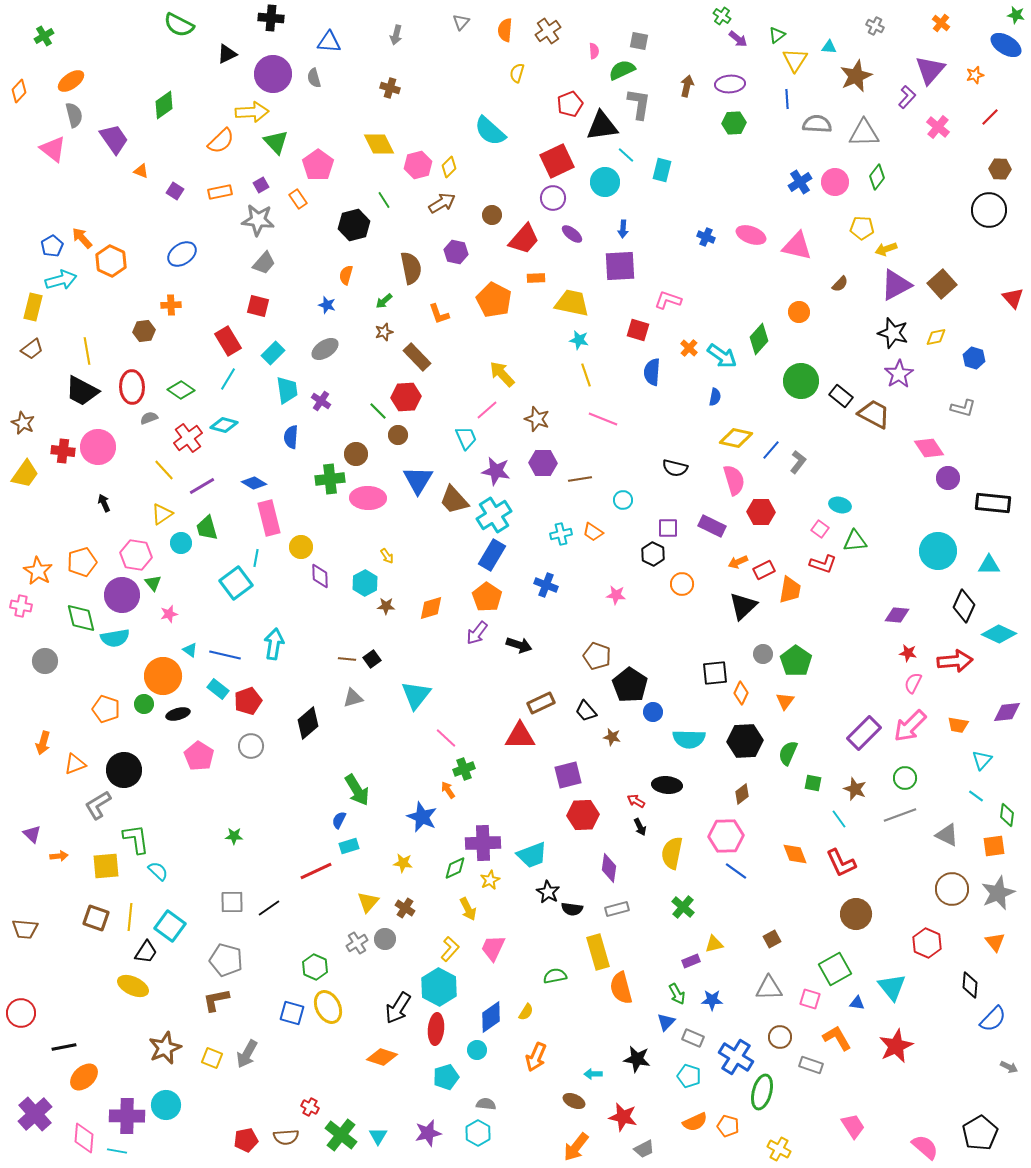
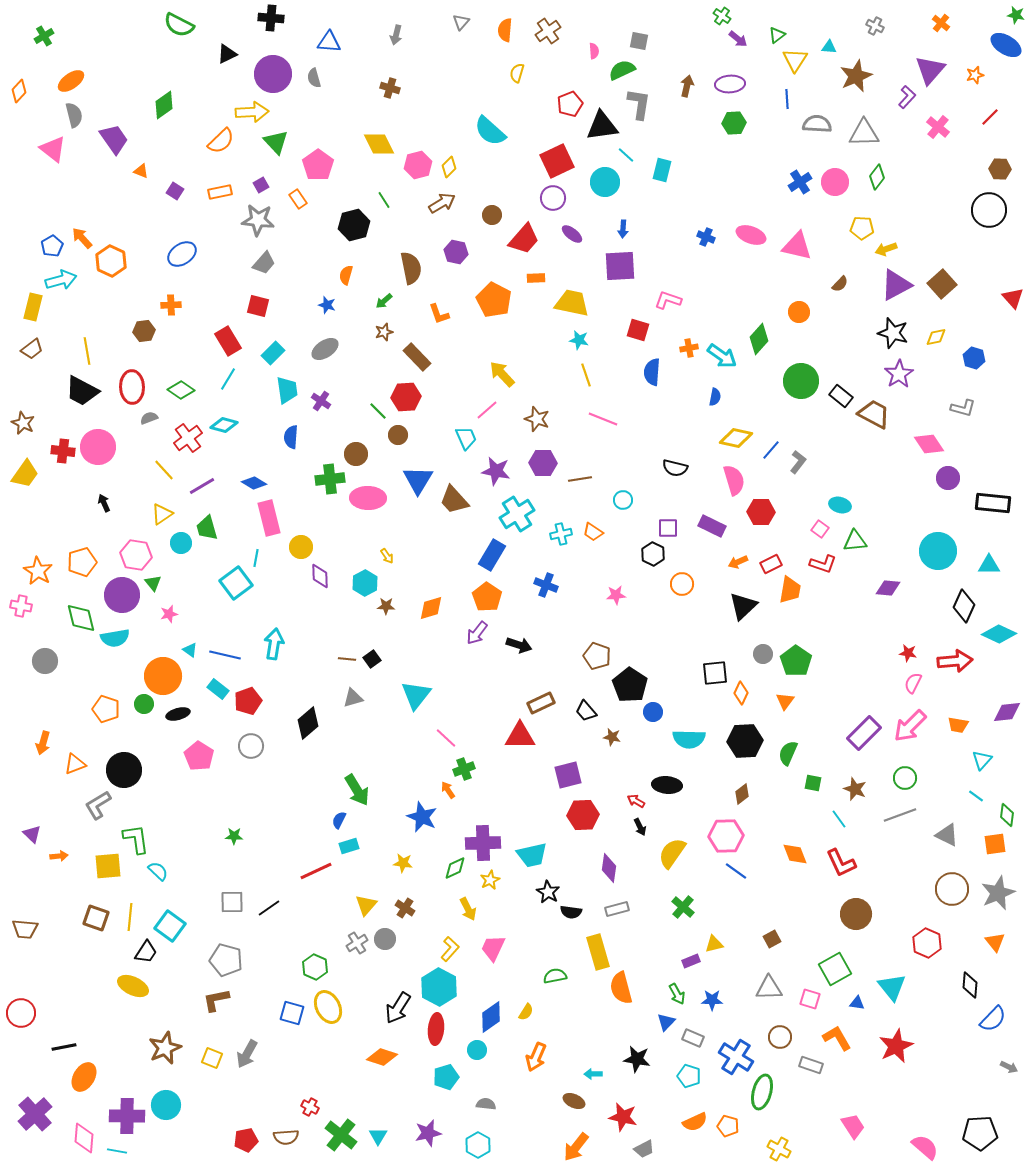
orange cross at (689, 348): rotated 36 degrees clockwise
pink diamond at (929, 448): moved 4 px up
cyan cross at (494, 515): moved 23 px right, 1 px up
red rectangle at (764, 570): moved 7 px right, 6 px up
pink star at (616, 595): rotated 12 degrees counterclockwise
purple diamond at (897, 615): moved 9 px left, 27 px up
orange square at (994, 846): moved 1 px right, 2 px up
yellow semicircle at (672, 853): rotated 24 degrees clockwise
cyan trapezoid at (532, 855): rotated 8 degrees clockwise
yellow square at (106, 866): moved 2 px right
yellow triangle at (368, 902): moved 2 px left, 3 px down
black semicircle at (572, 909): moved 1 px left, 3 px down
orange ellipse at (84, 1077): rotated 16 degrees counterclockwise
cyan hexagon at (478, 1133): moved 12 px down
black pentagon at (980, 1133): rotated 28 degrees clockwise
